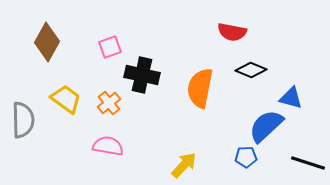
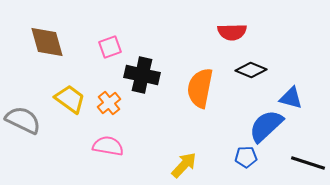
red semicircle: rotated 12 degrees counterclockwise
brown diamond: rotated 45 degrees counterclockwise
yellow trapezoid: moved 4 px right
gray semicircle: rotated 63 degrees counterclockwise
